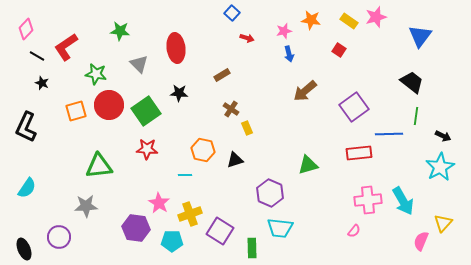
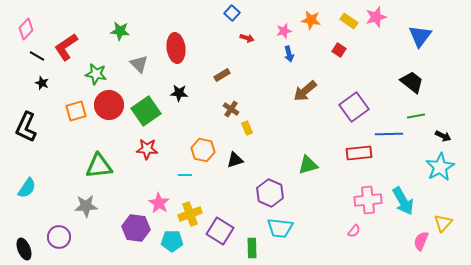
green line at (416, 116): rotated 72 degrees clockwise
